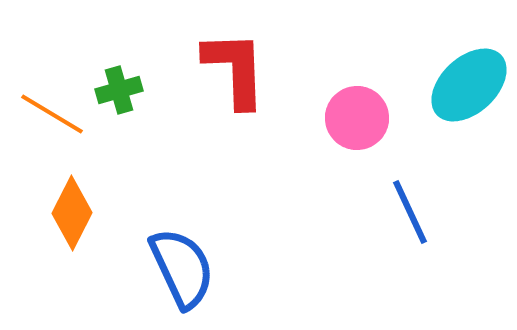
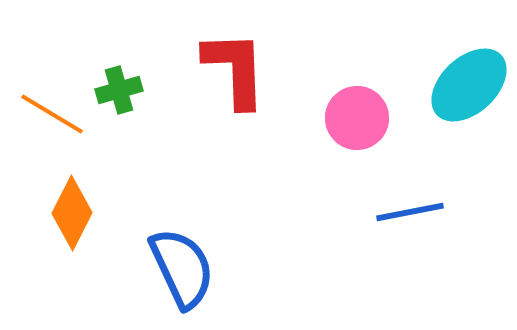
blue line: rotated 76 degrees counterclockwise
